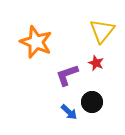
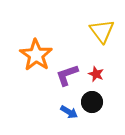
yellow triangle: rotated 16 degrees counterclockwise
orange star: moved 13 px down; rotated 12 degrees clockwise
red star: moved 11 px down
blue arrow: rotated 12 degrees counterclockwise
